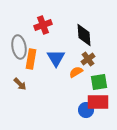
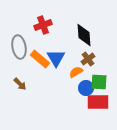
orange rectangle: moved 9 px right; rotated 60 degrees counterclockwise
green square: rotated 12 degrees clockwise
blue circle: moved 22 px up
